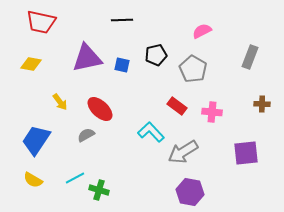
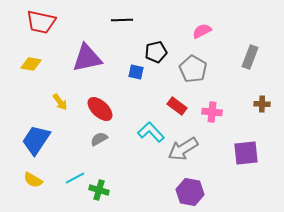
black pentagon: moved 3 px up
blue square: moved 14 px right, 7 px down
gray semicircle: moved 13 px right, 4 px down
gray arrow: moved 3 px up
